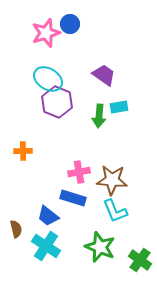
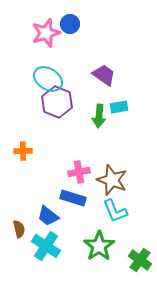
brown star: rotated 16 degrees clockwise
brown semicircle: moved 3 px right
green star: moved 1 px left, 1 px up; rotated 16 degrees clockwise
